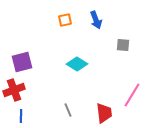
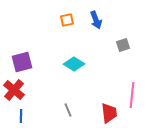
orange square: moved 2 px right
gray square: rotated 24 degrees counterclockwise
cyan diamond: moved 3 px left
red cross: rotated 30 degrees counterclockwise
pink line: rotated 25 degrees counterclockwise
red trapezoid: moved 5 px right
